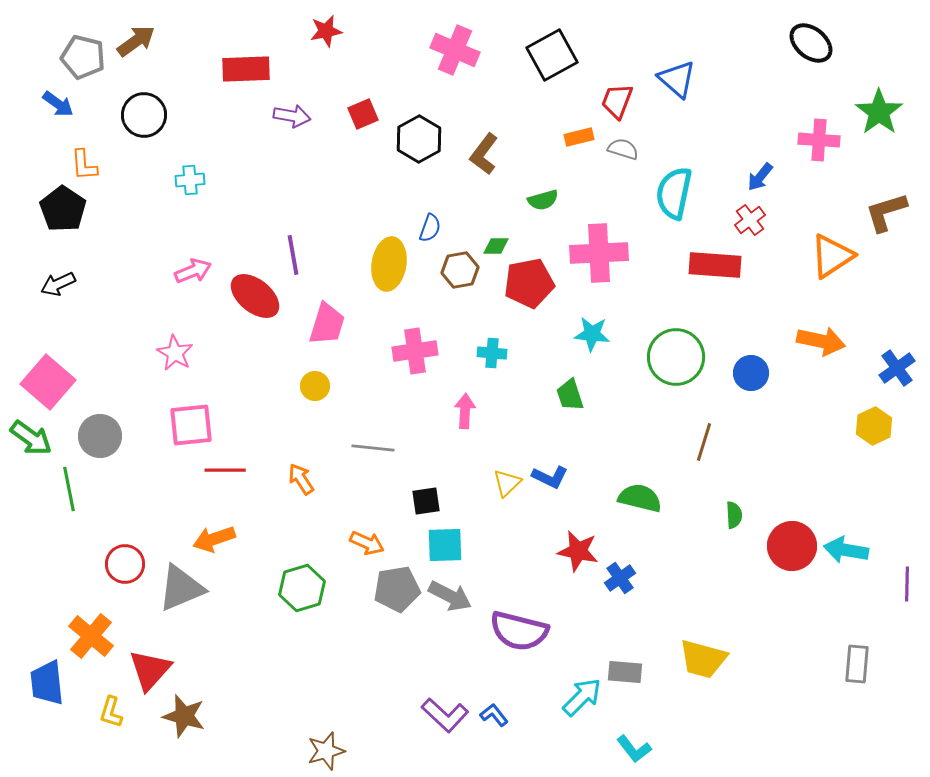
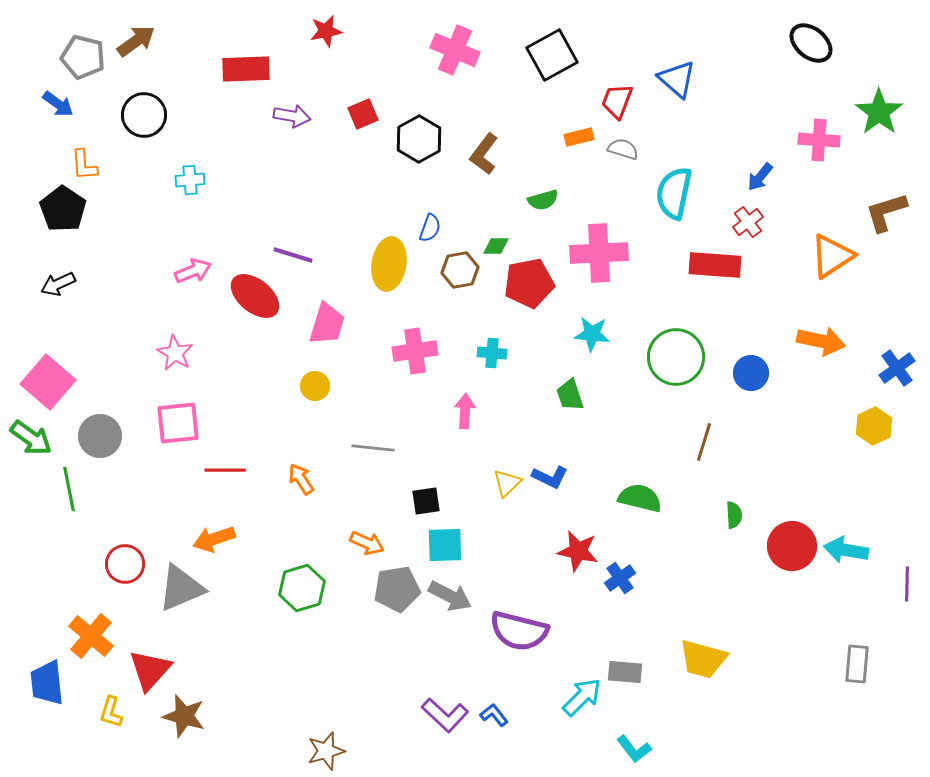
red cross at (750, 220): moved 2 px left, 2 px down
purple line at (293, 255): rotated 63 degrees counterclockwise
pink square at (191, 425): moved 13 px left, 2 px up
